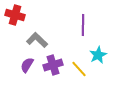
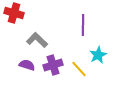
red cross: moved 1 px left, 2 px up
purple semicircle: rotated 77 degrees clockwise
